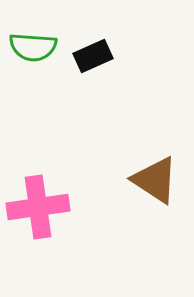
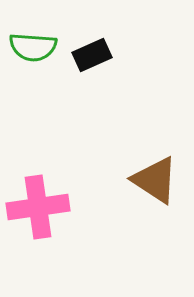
black rectangle: moved 1 px left, 1 px up
